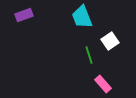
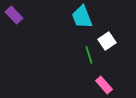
purple rectangle: moved 10 px left; rotated 66 degrees clockwise
white square: moved 3 px left
pink rectangle: moved 1 px right, 1 px down
